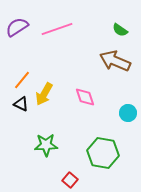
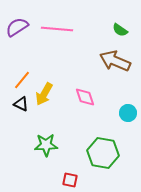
pink line: rotated 24 degrees clockwise
red square: rotated 28 degrees counterclockwise
